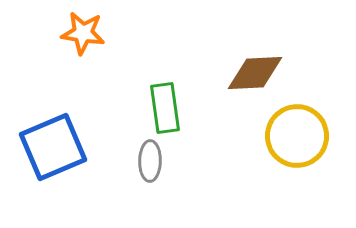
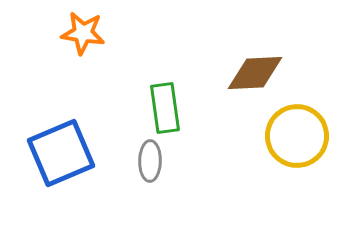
blue square: moved 8 px right, 6 px down
